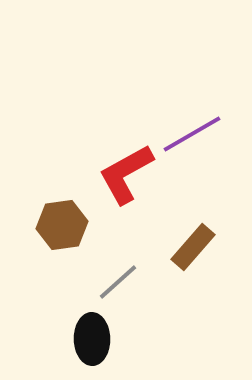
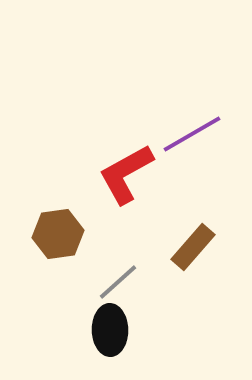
brown hexagon: moved 4 px left, 9 px down
black ellipse: moved 18 px right, 9 px up
